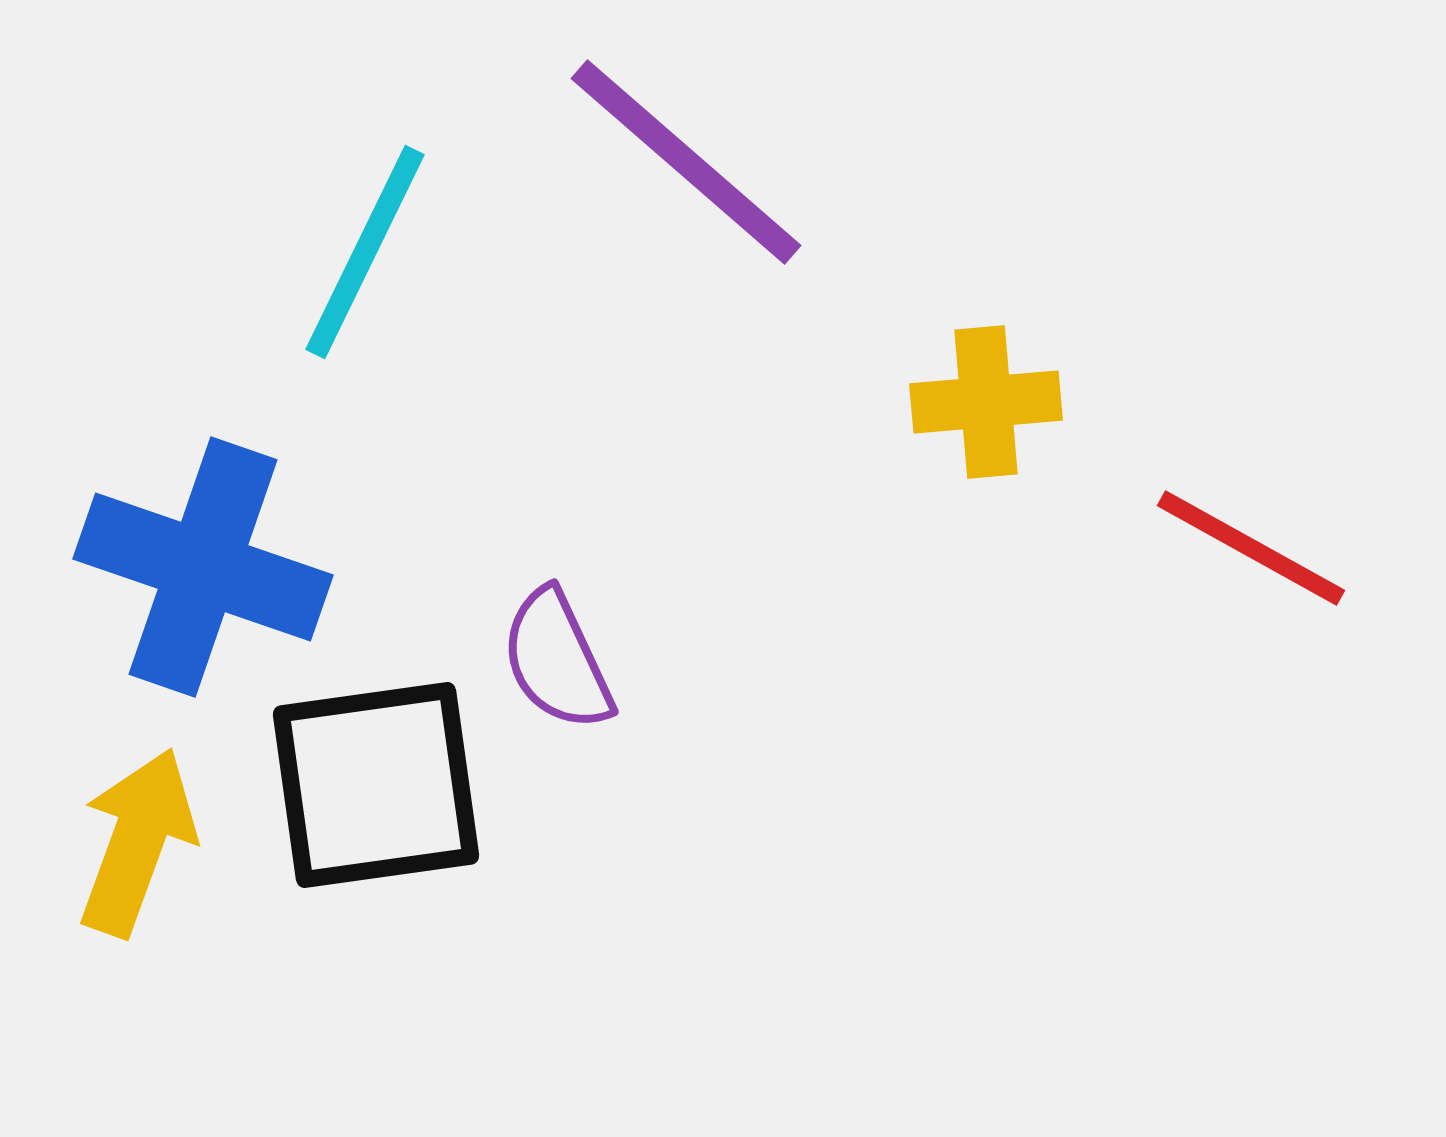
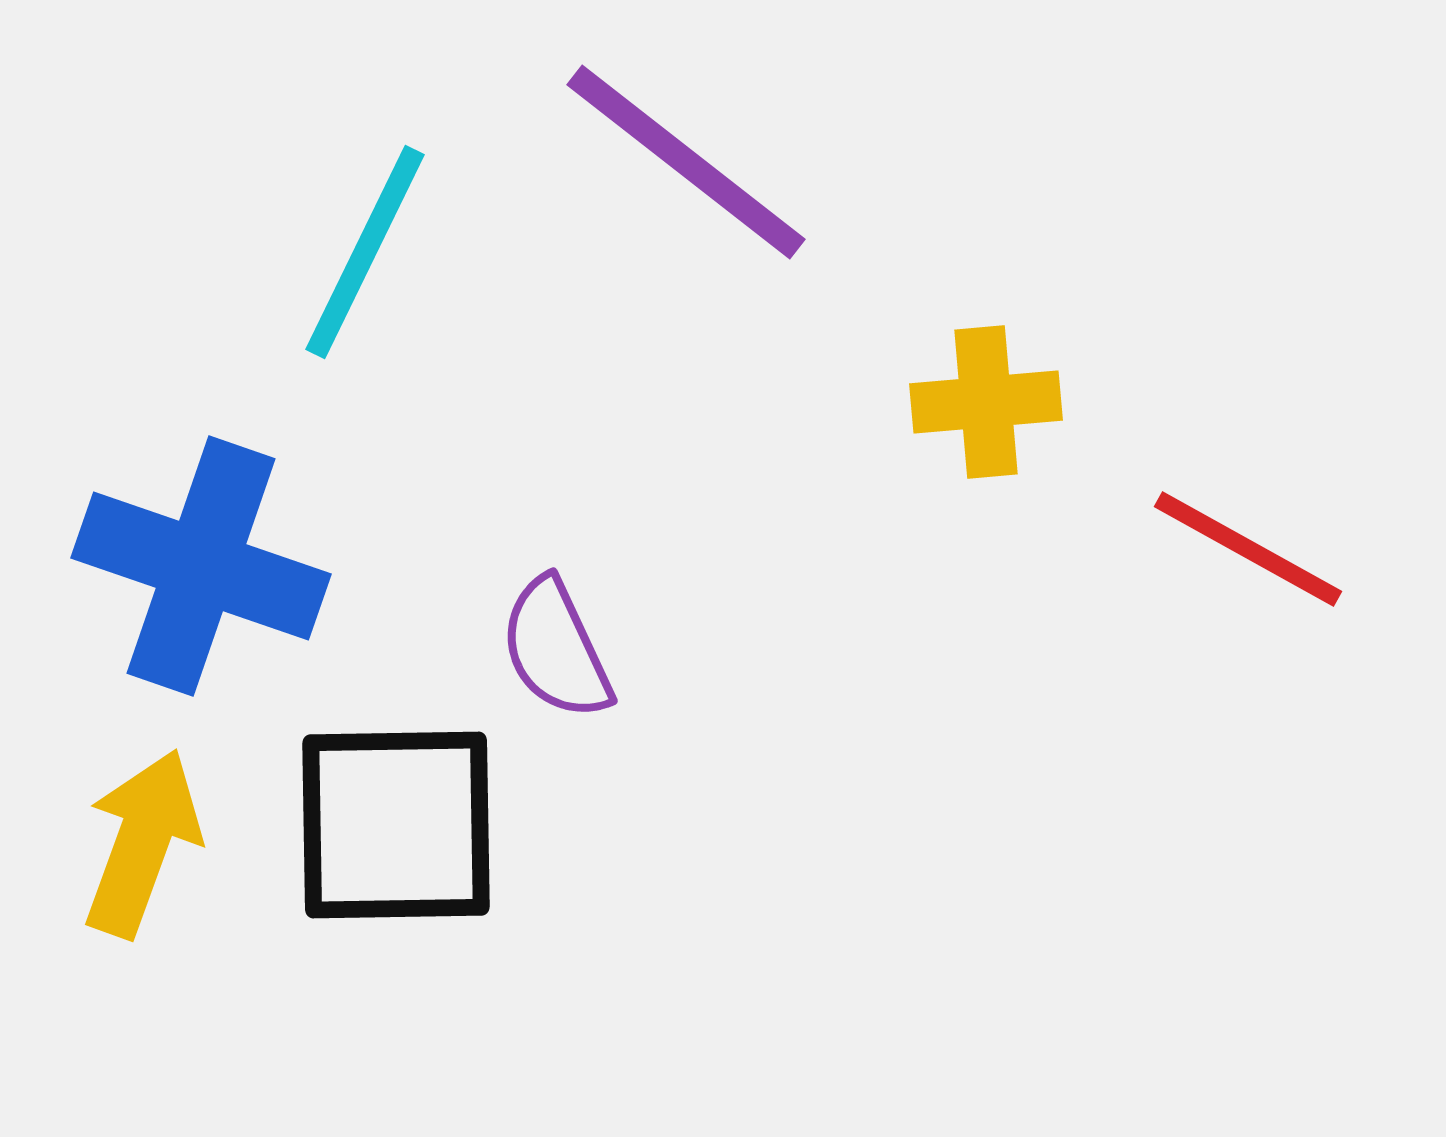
purple line: rotated 3 degrees counterclockwise
red line: moved 3 px left, 1 px down
blue cross: moved 2 px left, 1 px up
purple semicircle: moved 1 px left, 11 px up
black square: moved 20 px right, 40 px down; rotated 7 degrees clockwise
yellow arrow: moved 5 px right, 1 px down
